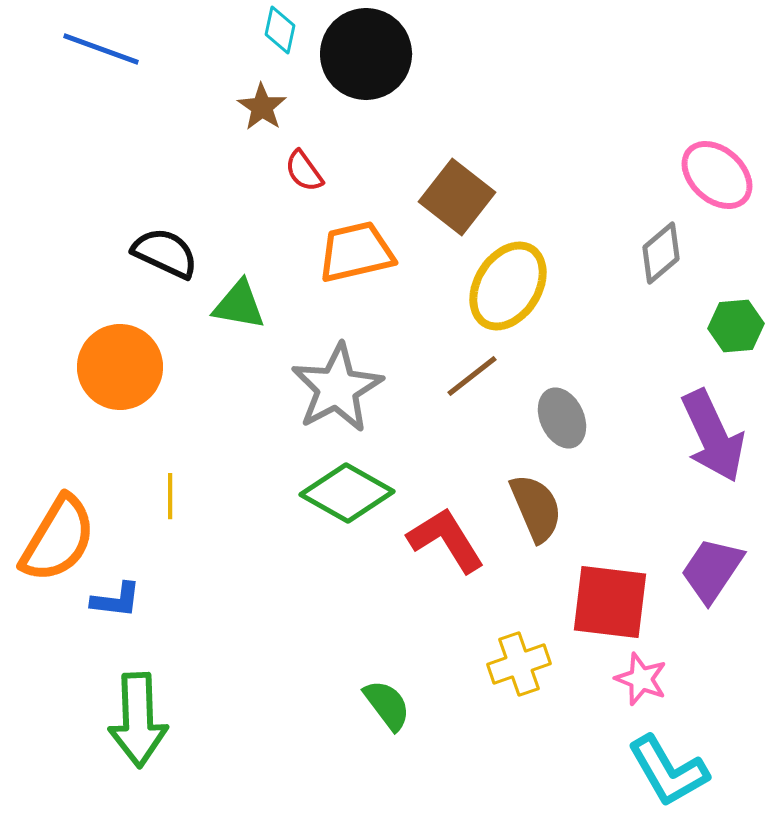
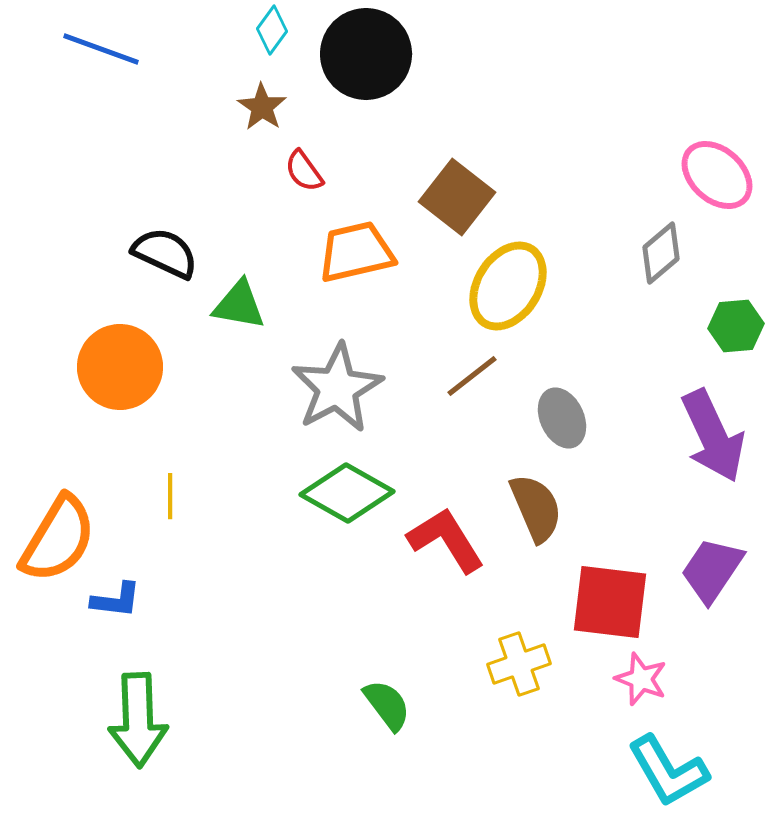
cyan diamond: moved 8 px left; rotated 24 degrees clockwise
